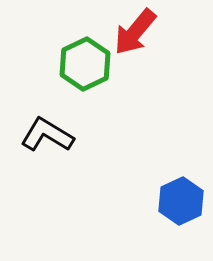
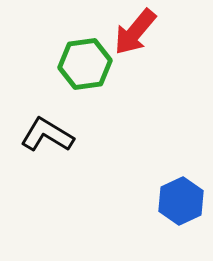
green hexagon: rotated 18 degrees clockwise
